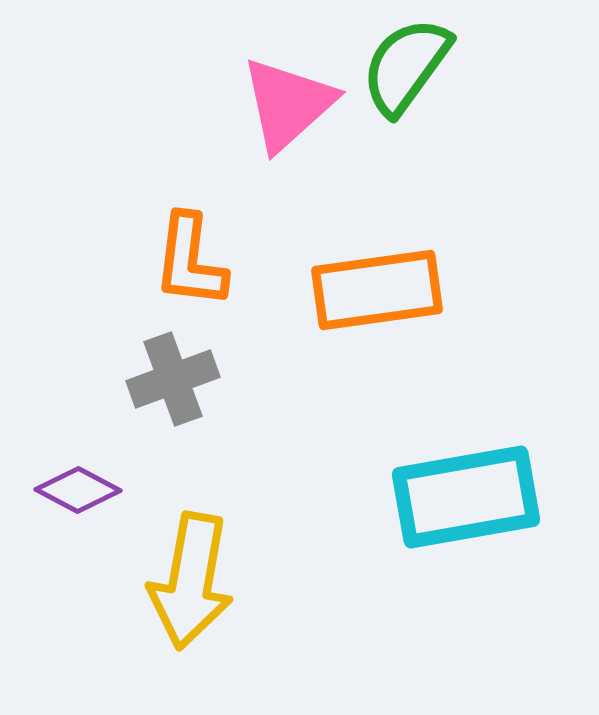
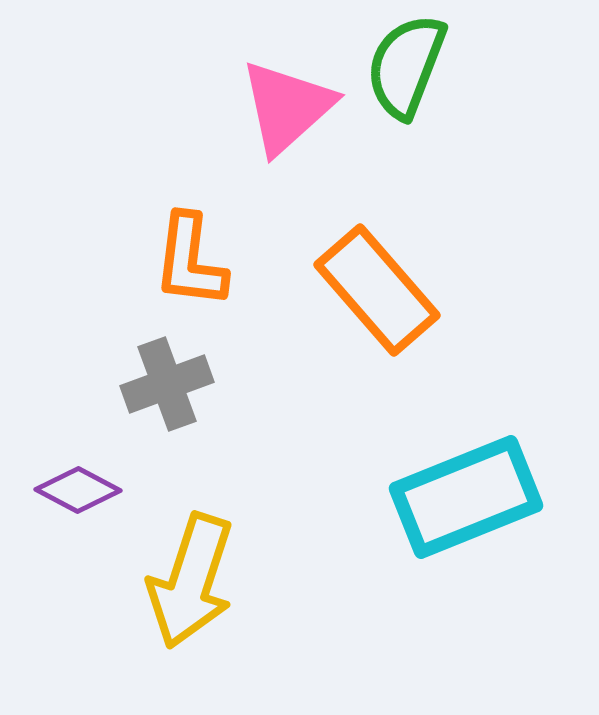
green semicircle: rotated 15 degrees counterclockwise
pink triangle: moved 1 px left, 3 px down
orange rectangle: rotated 57 degrees clockwise
gray cross: moved 6 px left, 5 px down
cyan rectangle: rotated 12 degrees counterclockwise
yellow arrow: rotated 8 degrees clockwise
